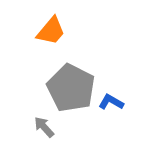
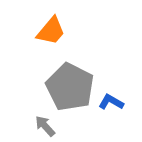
gray pentagon: moved 1 px left, 1 px up
gray arrow: moved 1 px right, 1 px up
